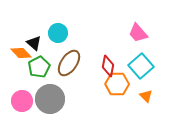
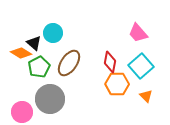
cyan circle: moved 5 px left
orange diamond: rotated 15 degrees counterclockwise
red diamond: moved 2 px right, 4 px up
pink circle: moved 11 px down
